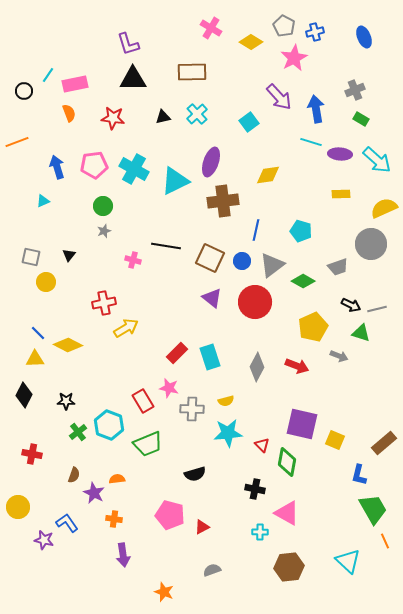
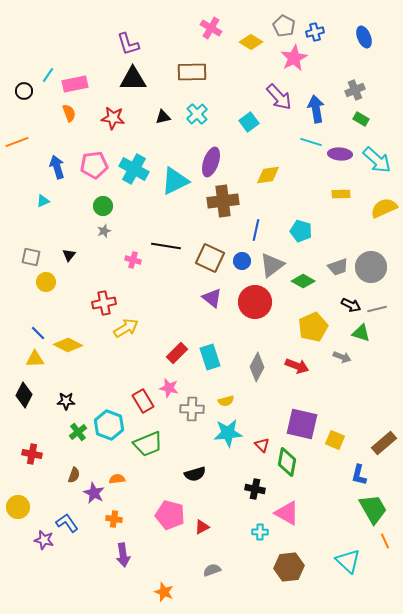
gray circle at (371, 244): moved 23 px down
gray arrow at (339, 356): moved 3 px right, 1 px down
